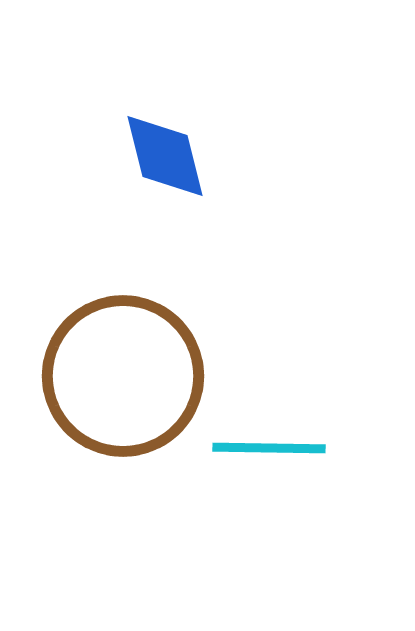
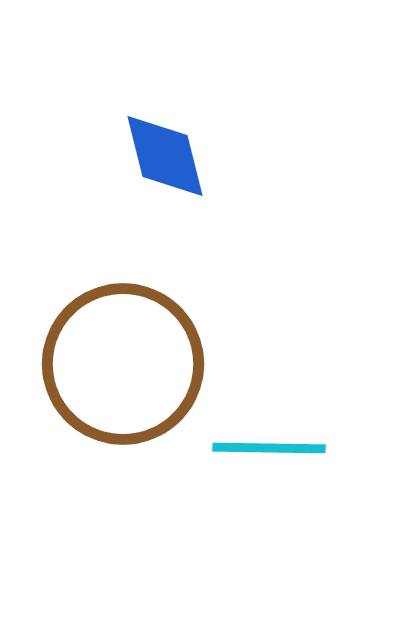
brown circle: moved 12 px up
